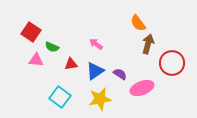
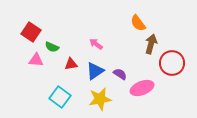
brown arrow: moved 3 px right
